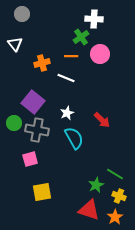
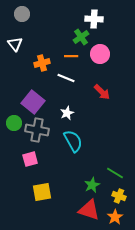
red arrow: moved 28 px up
cyan semicircle: moved 1 px left, 3 px down
green line: moved 1 px up
green star: moved 4 px left
